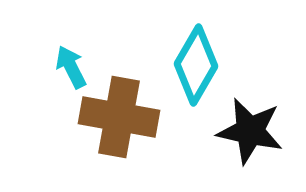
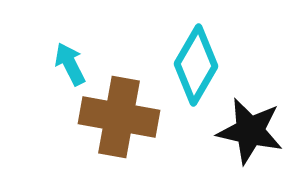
cyan arrow: moved 1 px left, 3 px up
